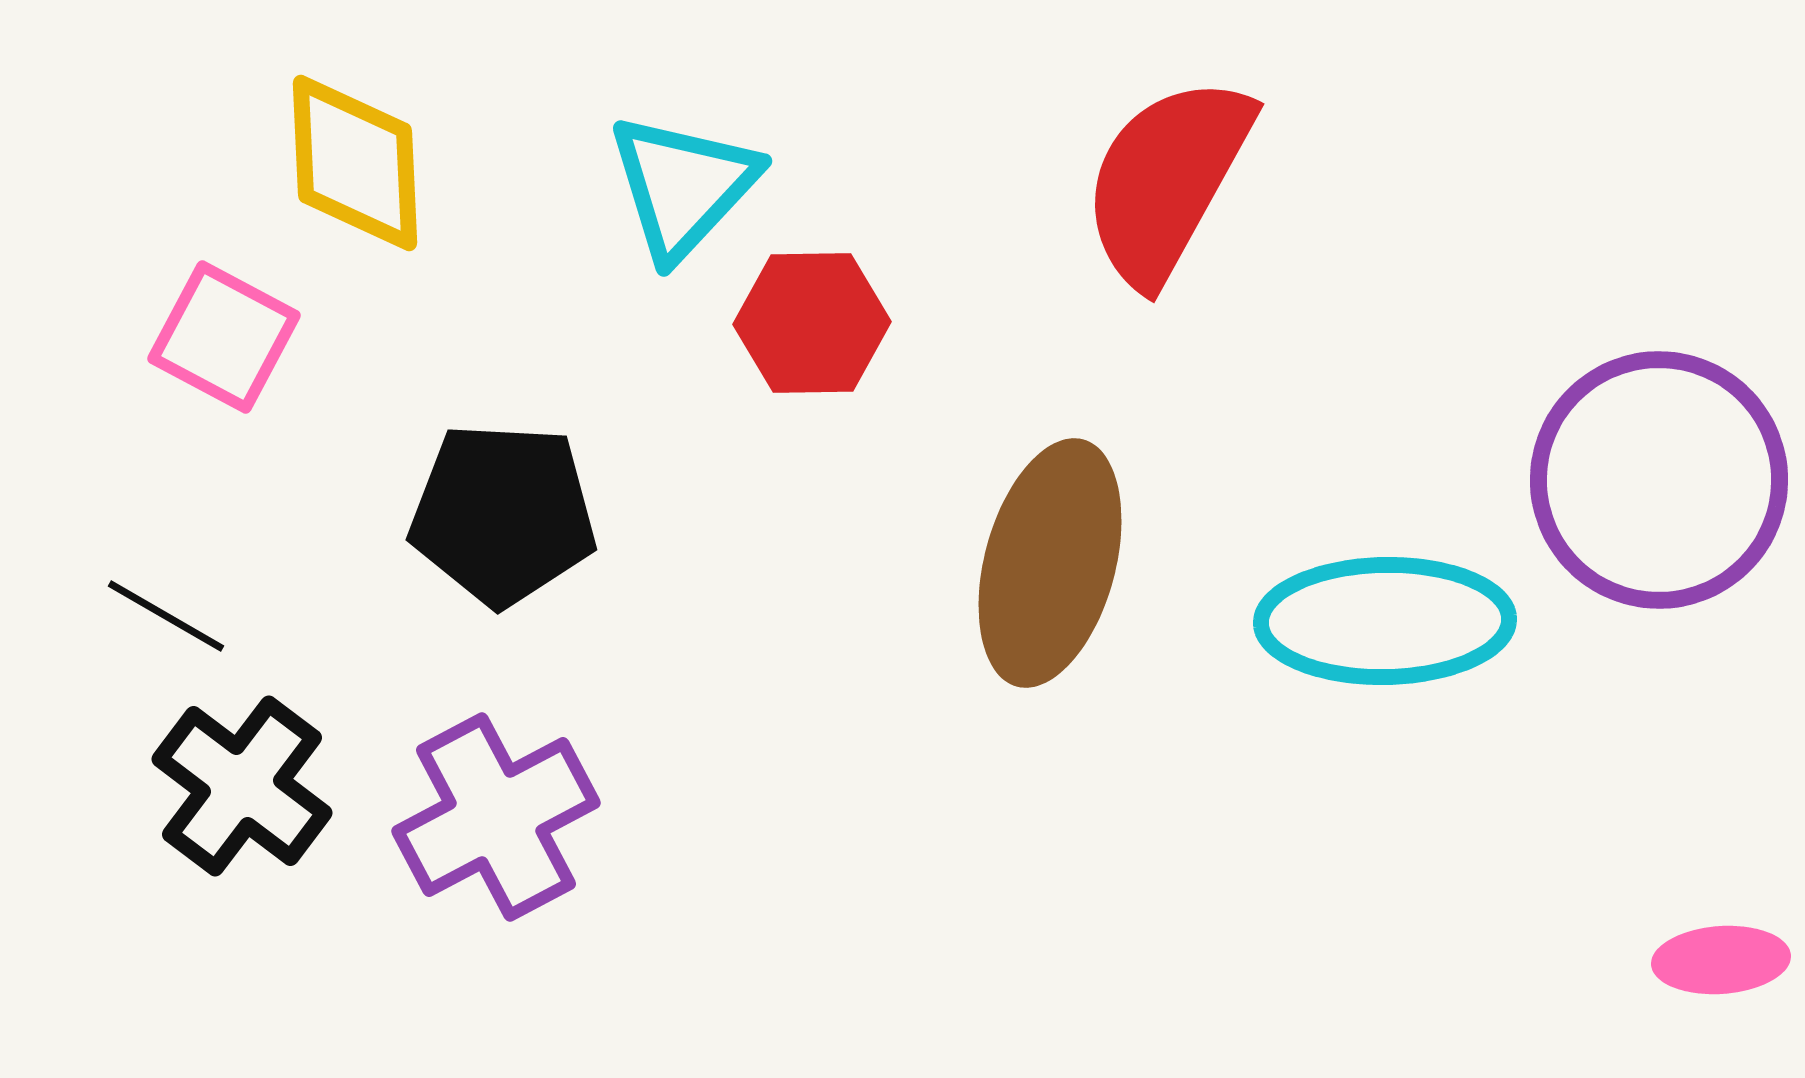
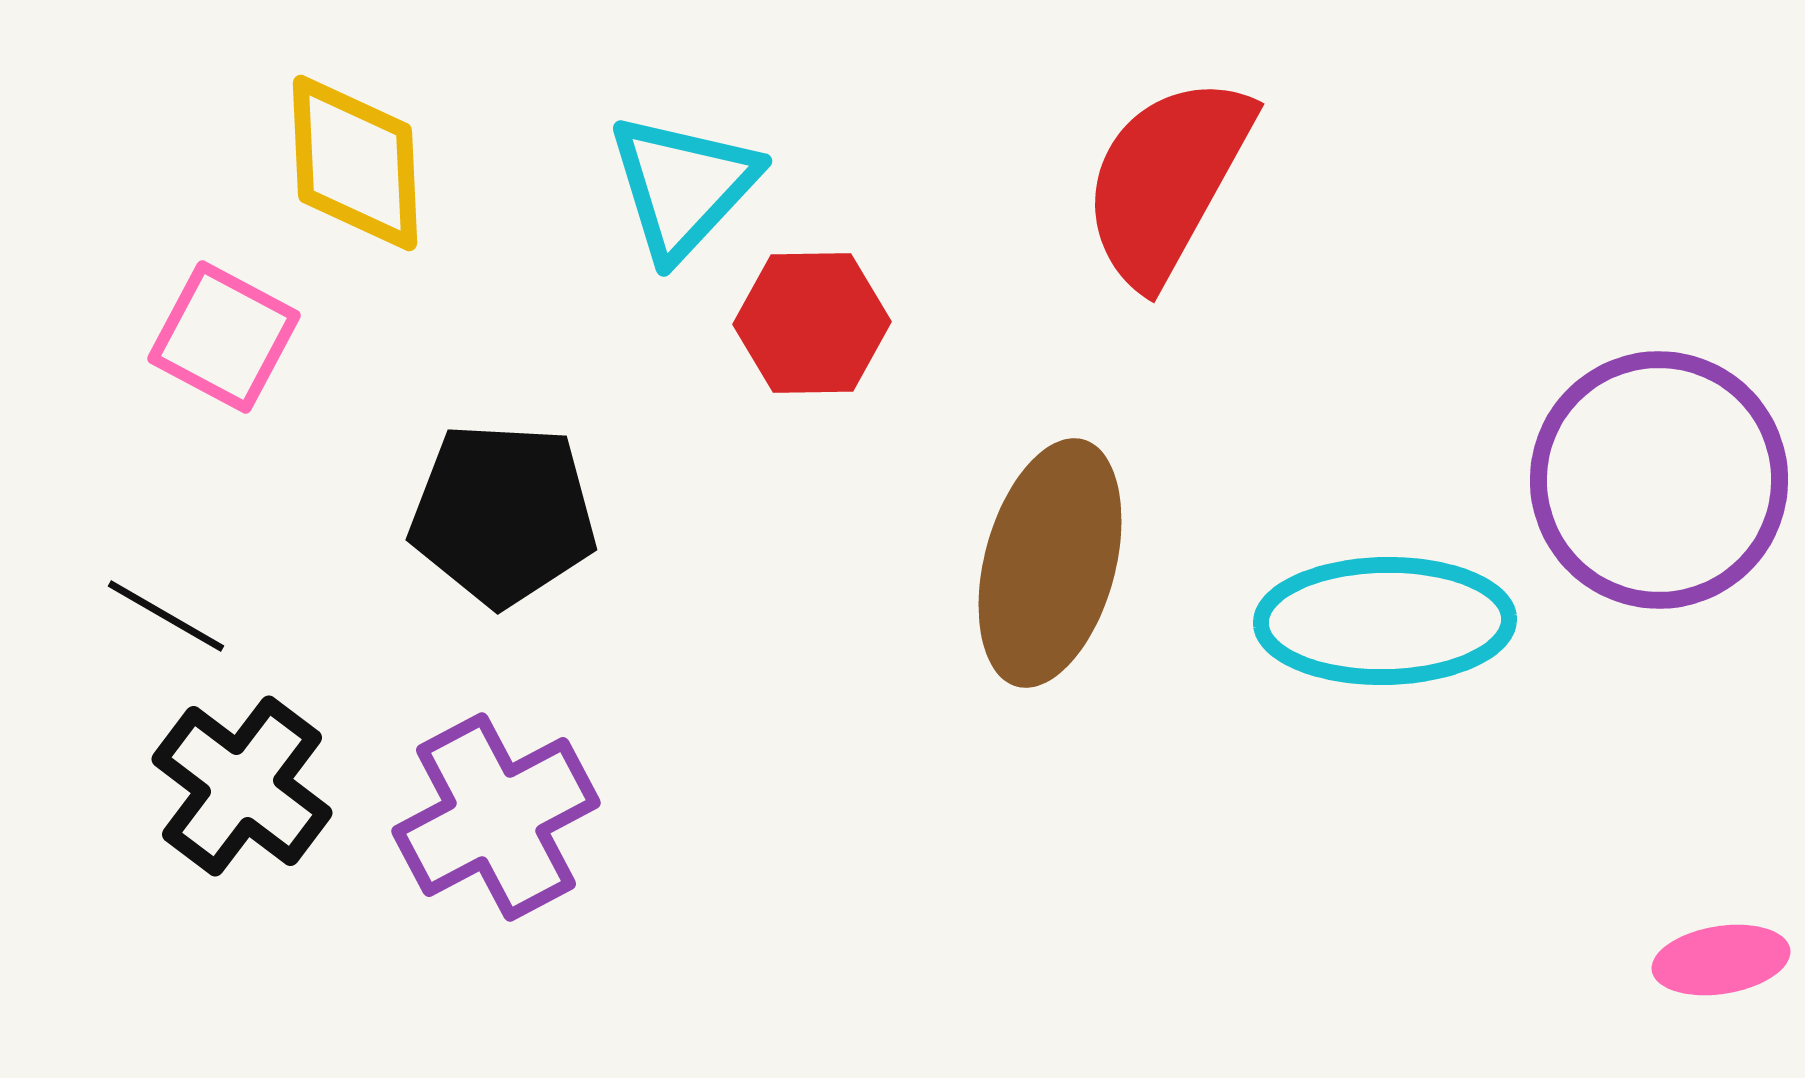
pink ellipse: rotated 5 degrees counterclockwise
